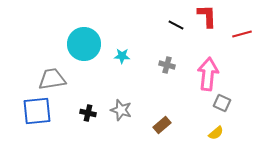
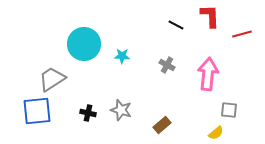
red L-shape: moved 3 px right
gray cross: rotated 14 degrees clockwise
gray trapezoid: rotated 24 degrees counterclockwise
gray square: moved 7 px right, 7 px down; rotated 18 degrees counterclockwise
